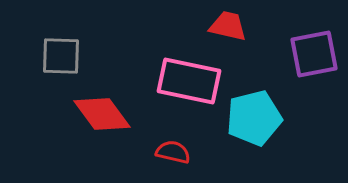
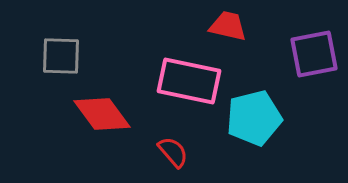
red semicircle: rotated 36 degrees clockwise
